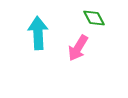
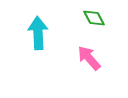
pink arrow: moved 11 px right, 10 px down; rotated 108 degrees clockwise
